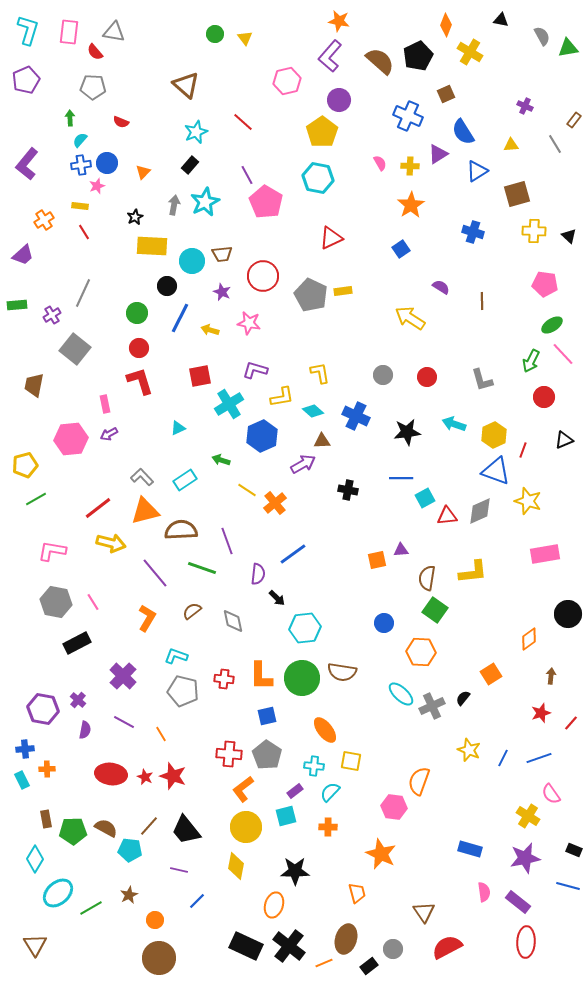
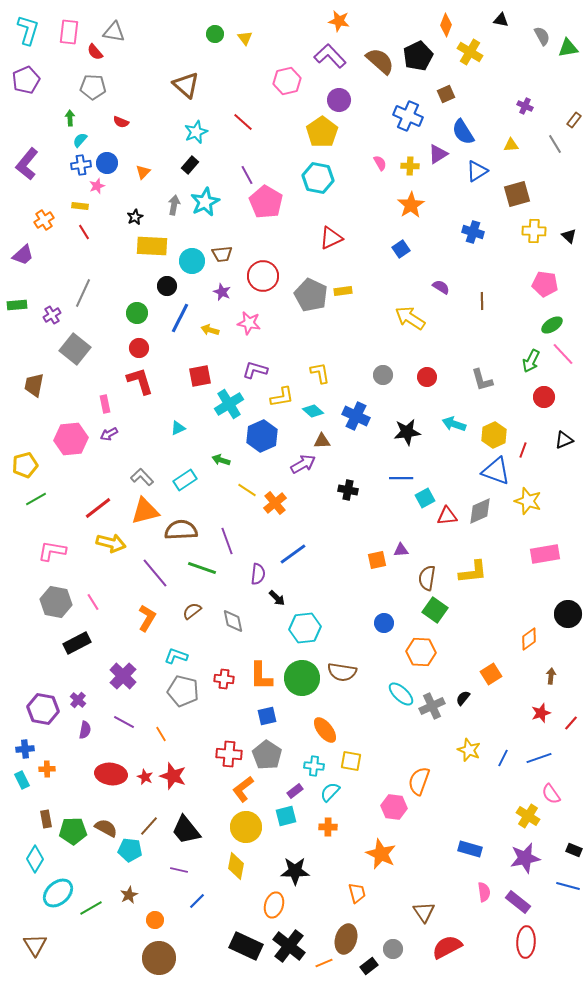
purple L-shape at (330, 56): rotated 96 degrees clockwise
